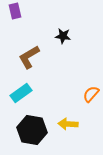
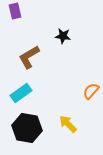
orange semicircle: moved 3 px up
yellow arrow: rotated 42 degrees clockwise
black hexagon: moved 5 px left, 2 px up
